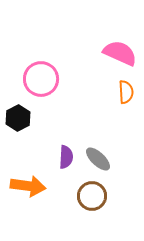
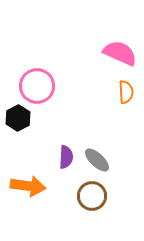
pink circle: moved 4 px left, 7 px down
gray ellipse: moved 1 px left, 1 px down
